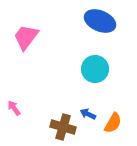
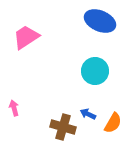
pink trapezoid: rotated 20 degrees clockwise
cyan circle: moved 2 px down
pink arrow: rotated 21 degrees clockwise
